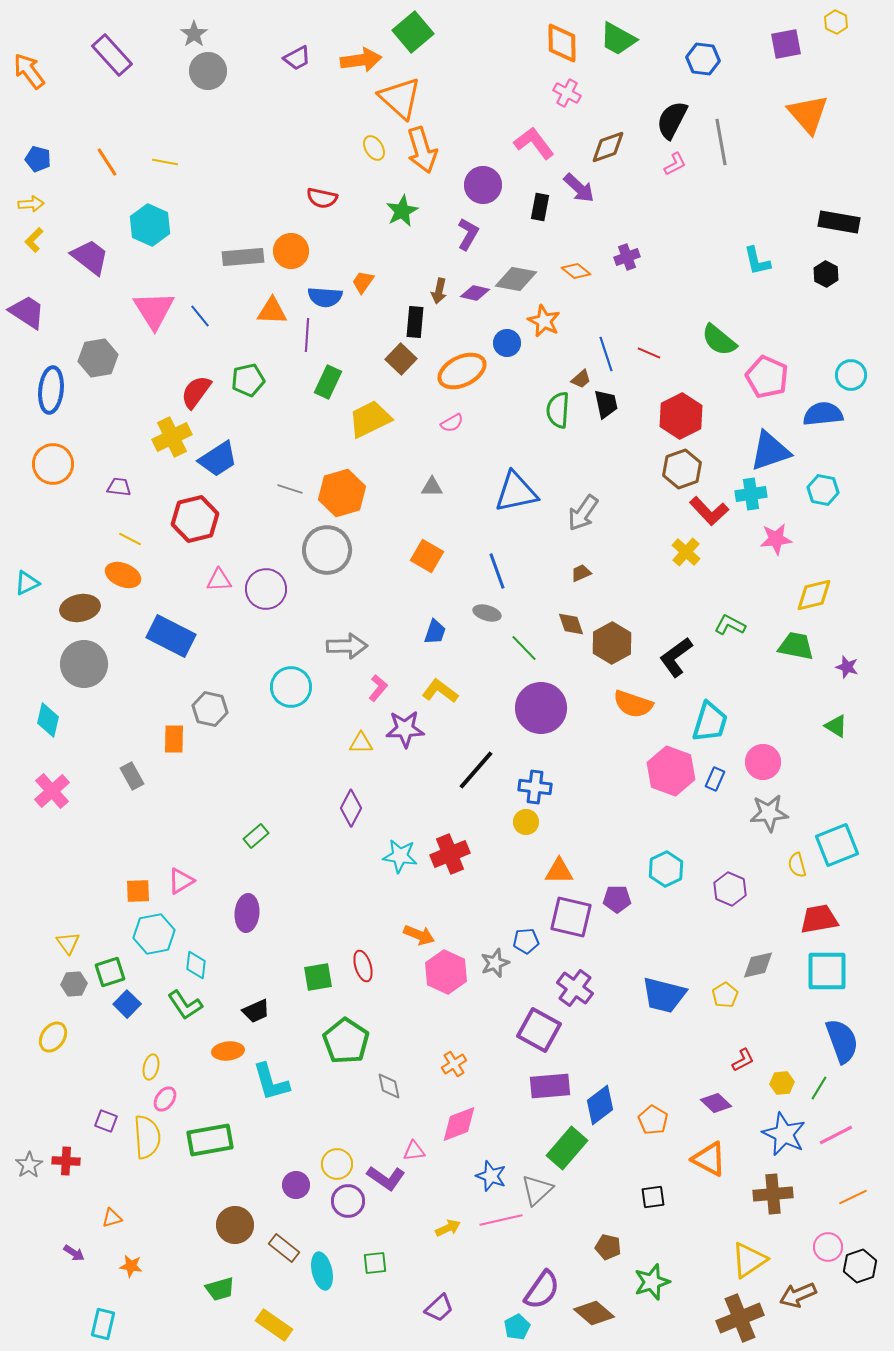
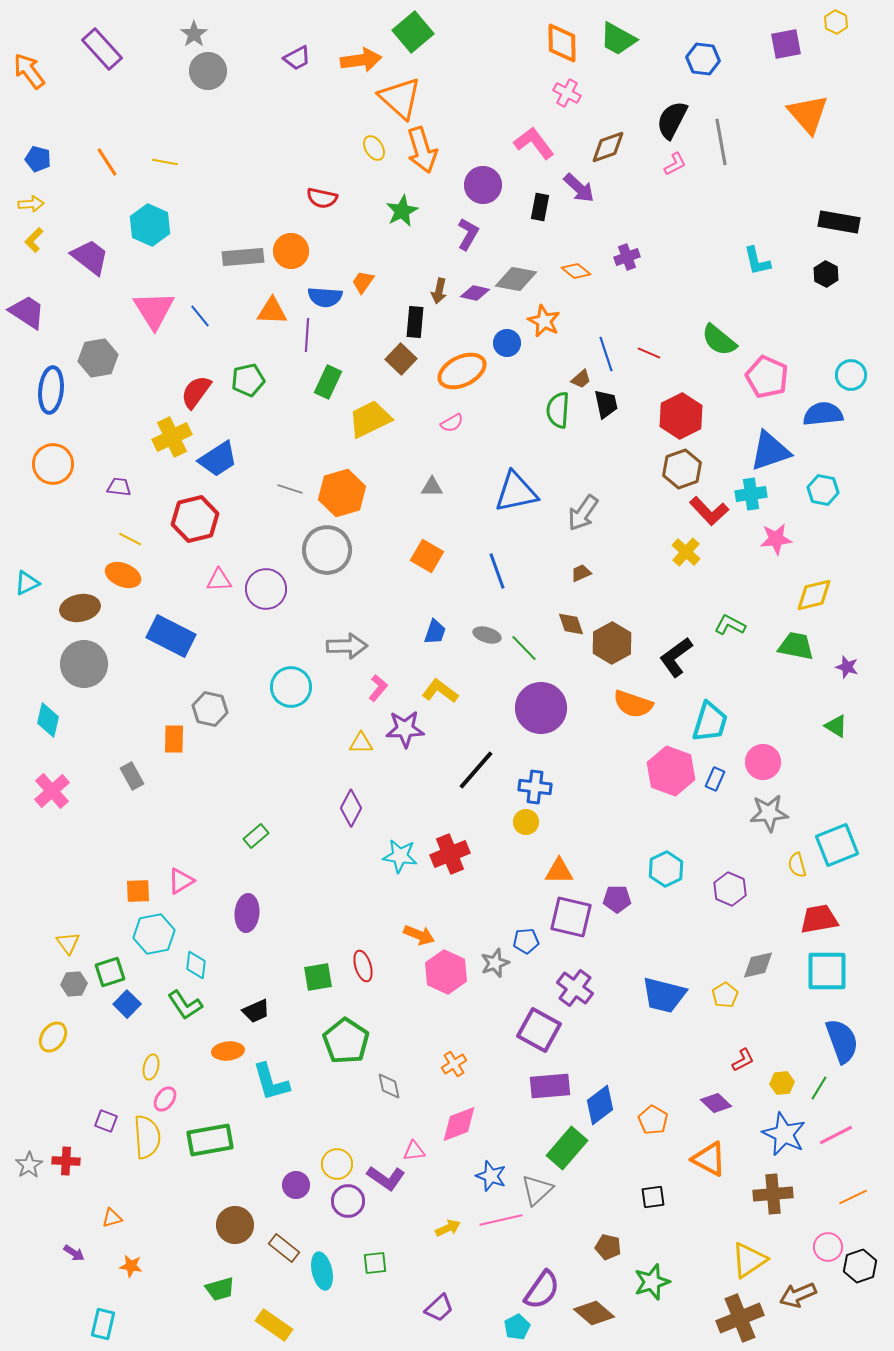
purple rectangle at (112, 55): moved 10 px left, 6 px up
gray ellipse at (487, 613): moved 22 px down
